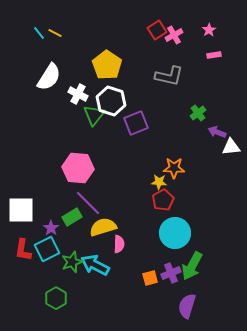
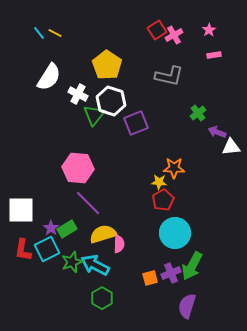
green rectangle: moved 5 px left, 12 px down
yellow semicircle: moved 7 px down
green hexagon: moved 46 px right
